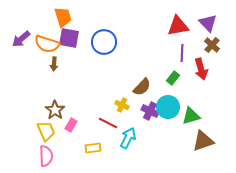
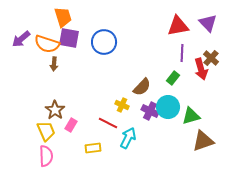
brown cross: moved 1 px left, 13 px down
